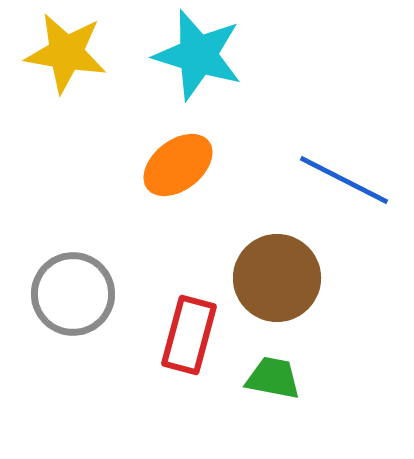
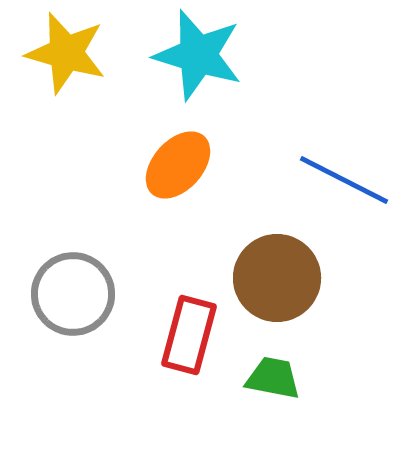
yellow star: rotated 6 degrees clockwise
orange ellipse: rotated 10 degrees counterclockwise
